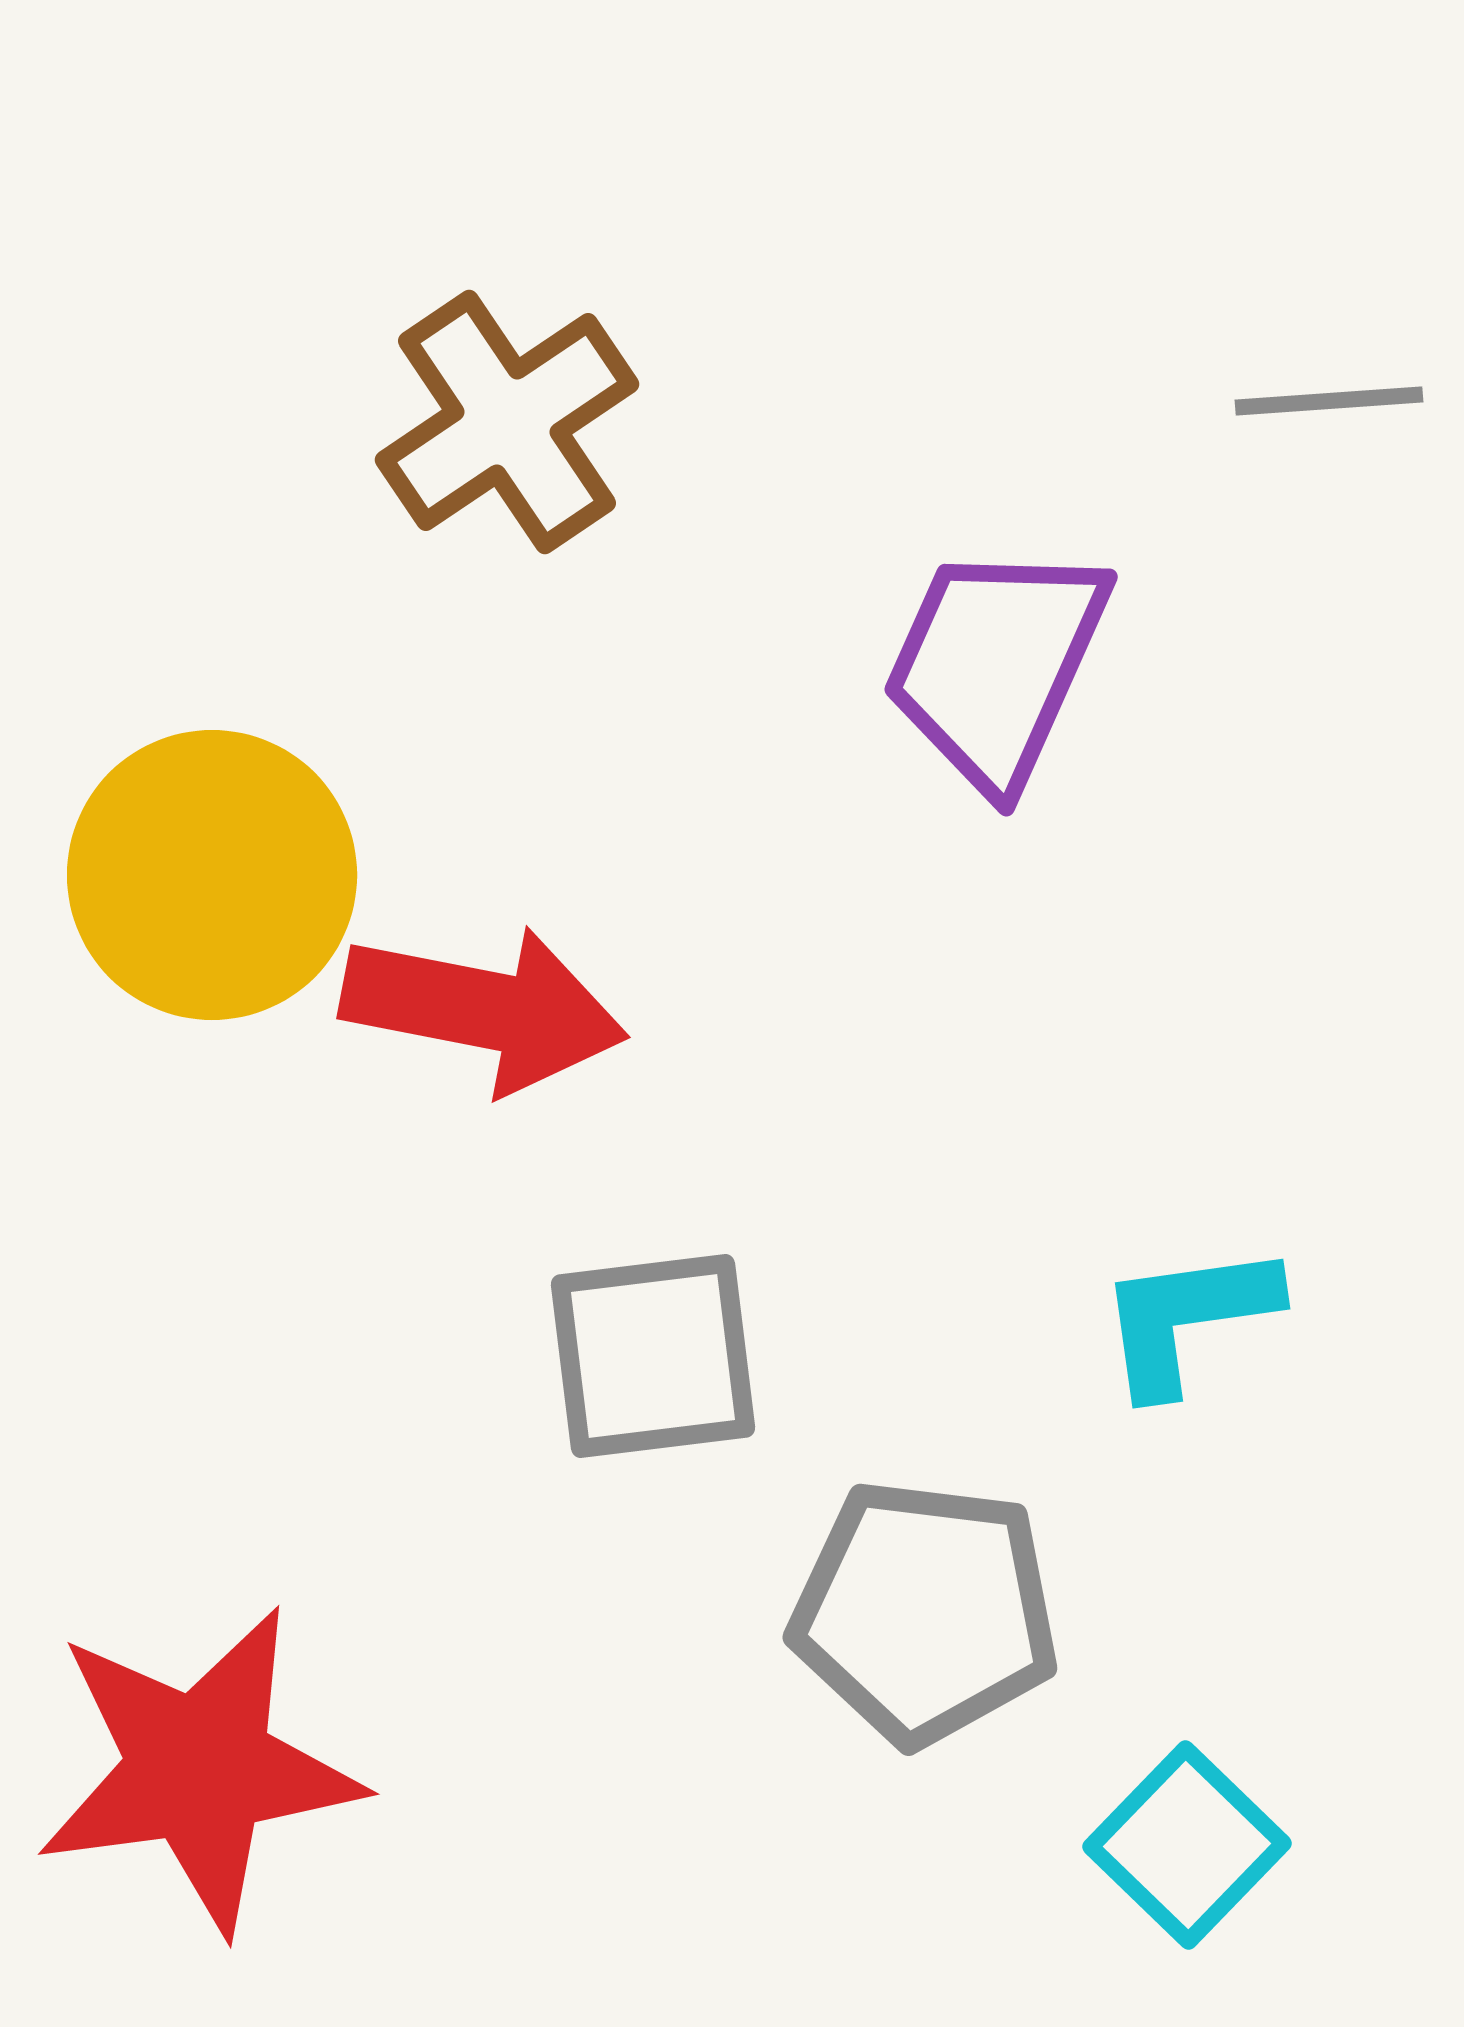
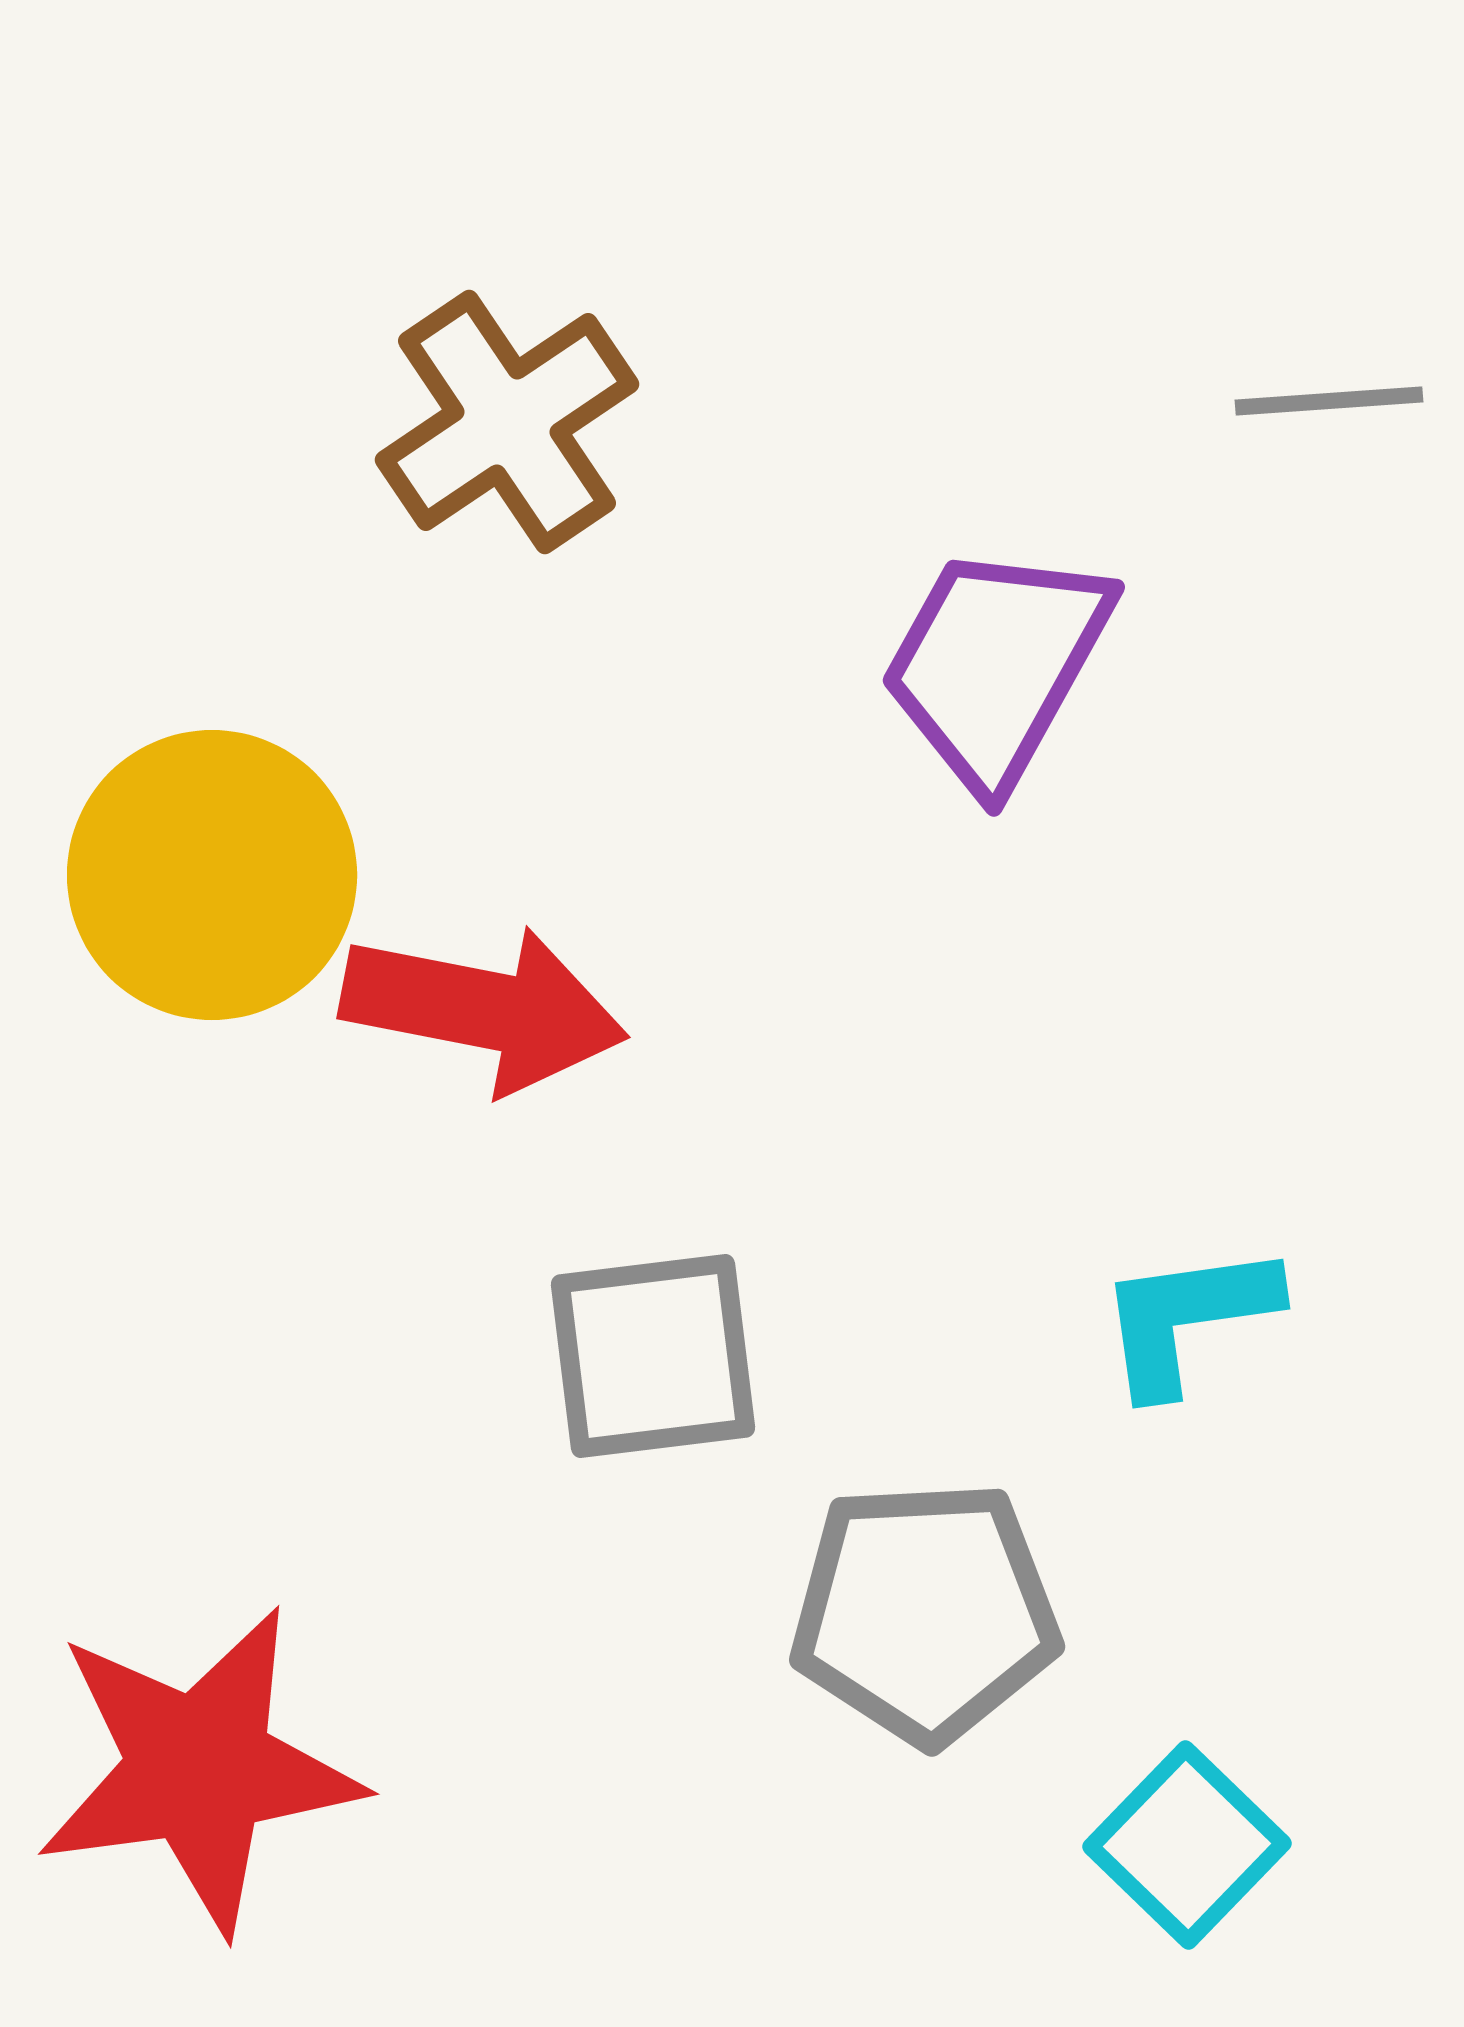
purple trapezoid: rotated 5 degrees clockwise
gray pentagon: rotated 10 degrees counterclockwise
